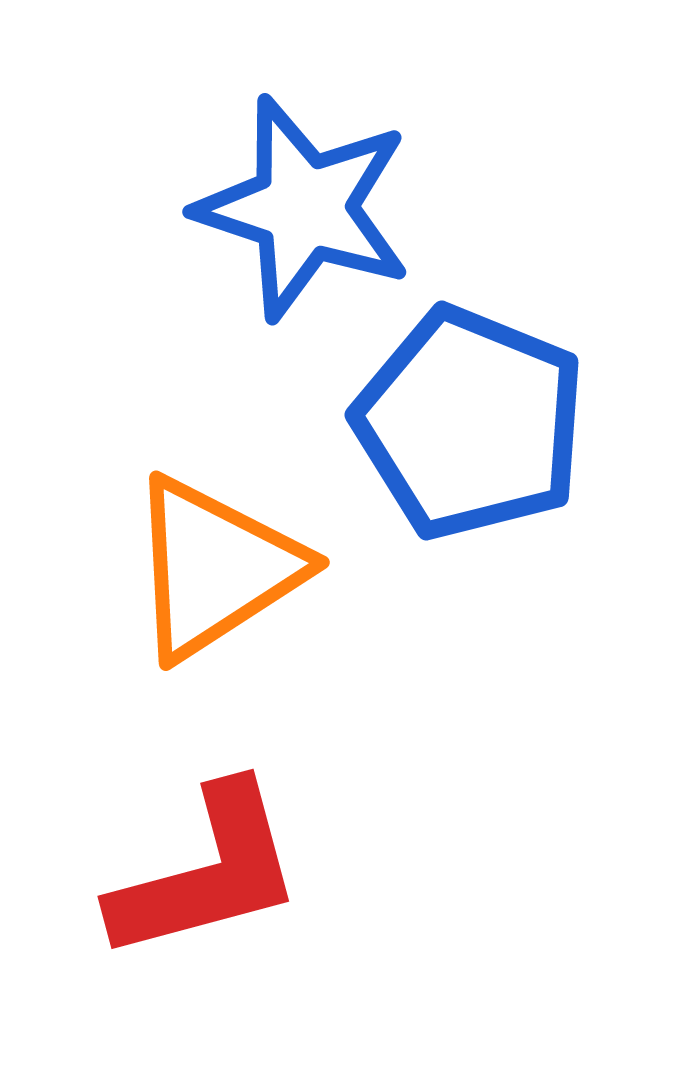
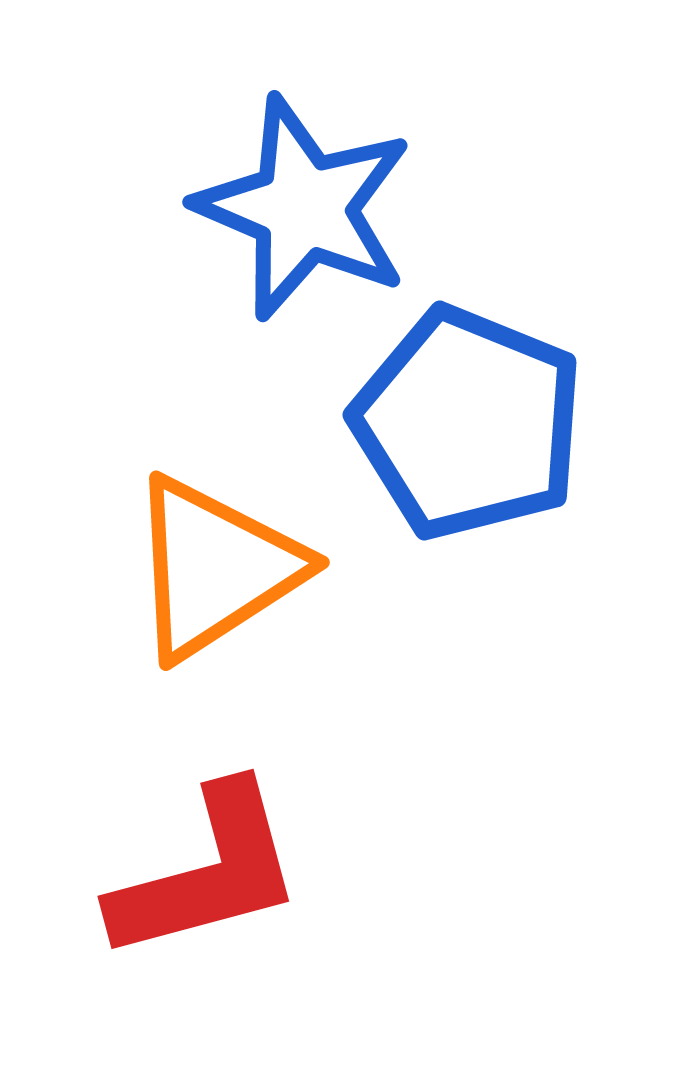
blue star: rotated 5 degrees clockwise
blue pentagon: moved 2 px left
